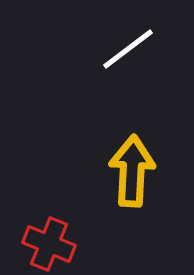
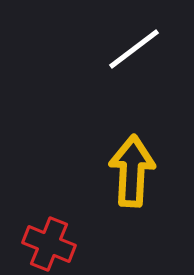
white line: moved 6 px right
